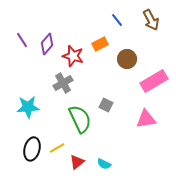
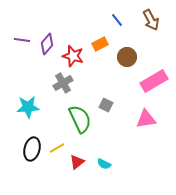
purple line: rotated 49 degrees counterclockwise
brown circle: moved 2 px up
